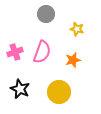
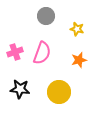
gray circle: moved 2 px down
pink semicircle: moved 1 px down
orange star: moved 6 px right
black star: rotated 18 degrees counterclockwise
